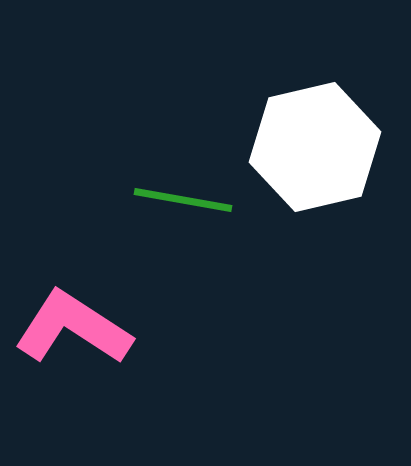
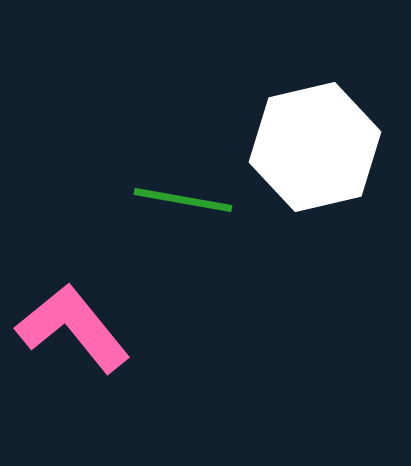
pink L-shape: rotated 18 degrees clockwise
